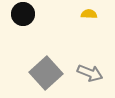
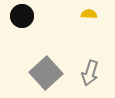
black circle: moved 1 px left, 2 px down
gray arrow: rotated 85 degrees clockwise
